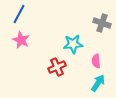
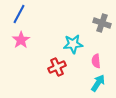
pink star: rotated 12 degrees clockwise
